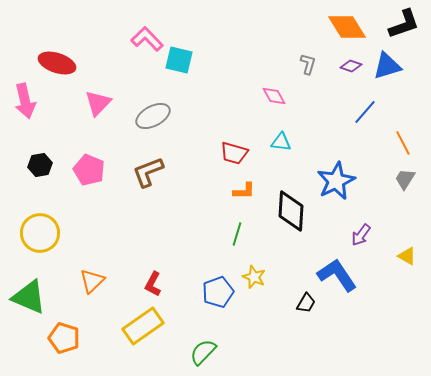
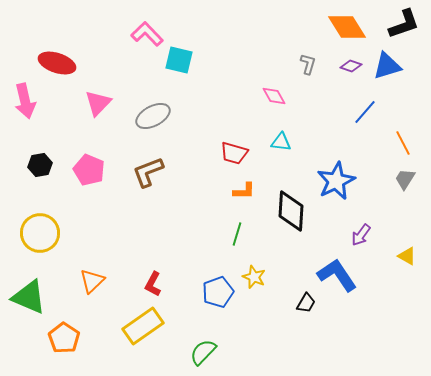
pink L-shape: moved 5 px up
orange pentagon: rotated 16 degrees clockwise
